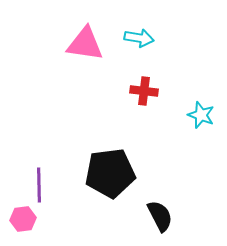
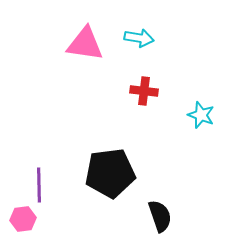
black semicircle: rotated 8 degrees clockwise
